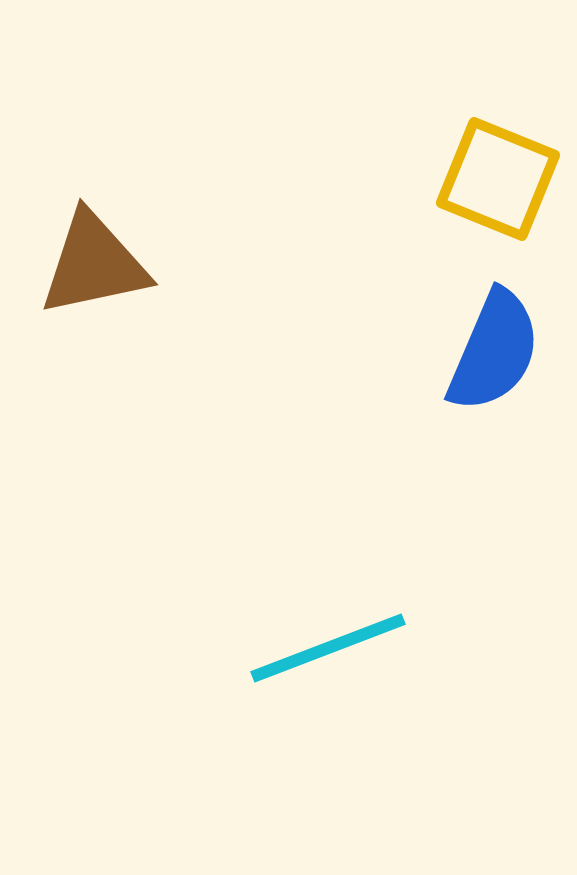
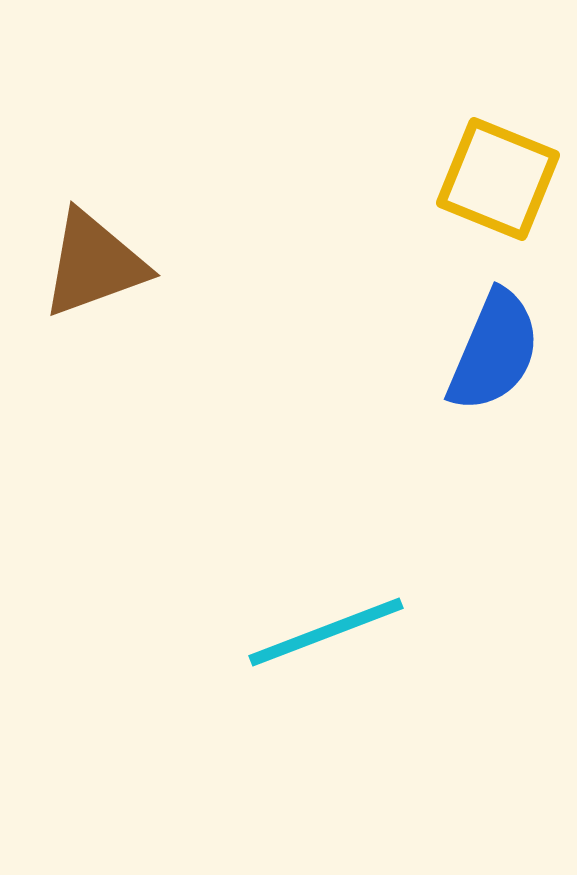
brown triangle: rotated 8 degrees counterclockwise
cyan line: moved 2 px left, 16 px up
